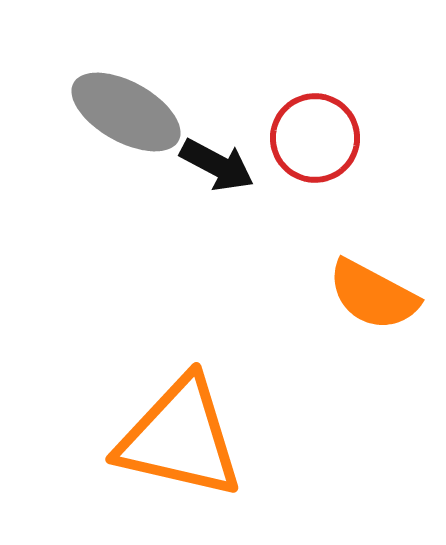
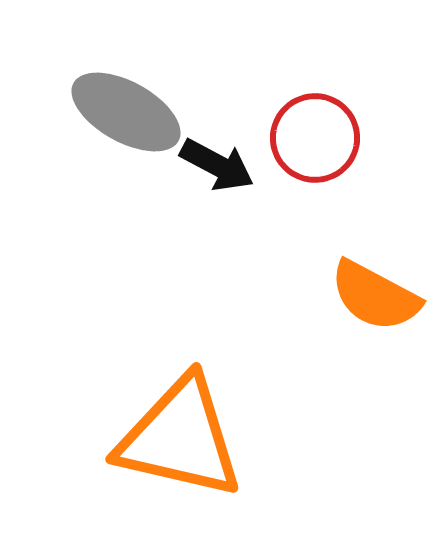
orange semicircle: moved 2 px right, 1 px down
